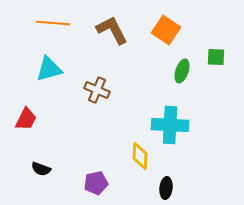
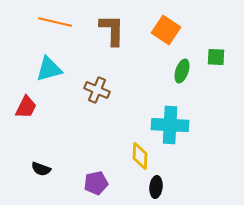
orange line: moved 2 px right, 1 px up; rotated 8 degrees clockwise
brown L-shape: rotated 28 degrees clockwise
red trapezoid: moved 12 px up
black ellipse: moved 10 px left, 1 px up
